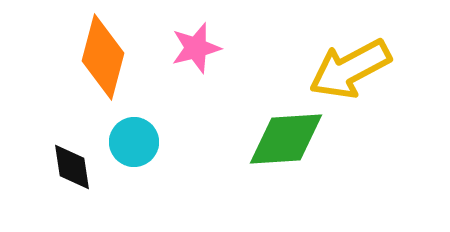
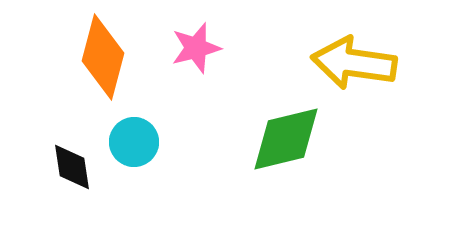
yellow arrow: moved 4 px right, 6 px up; rotated 36 degrees clockwise
green diamond: rotated 10 degrees counterclockwise
